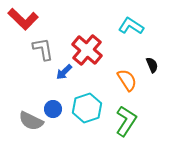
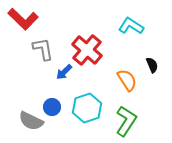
blue circle: moved 1 px left, 2 px up
